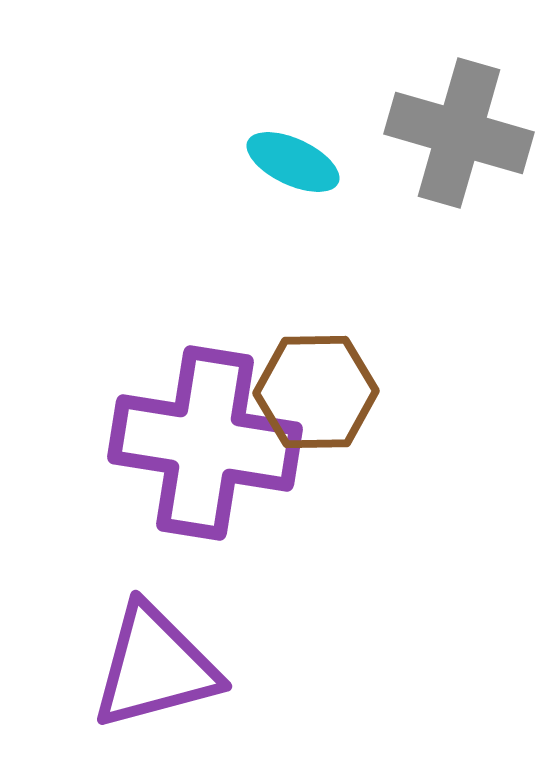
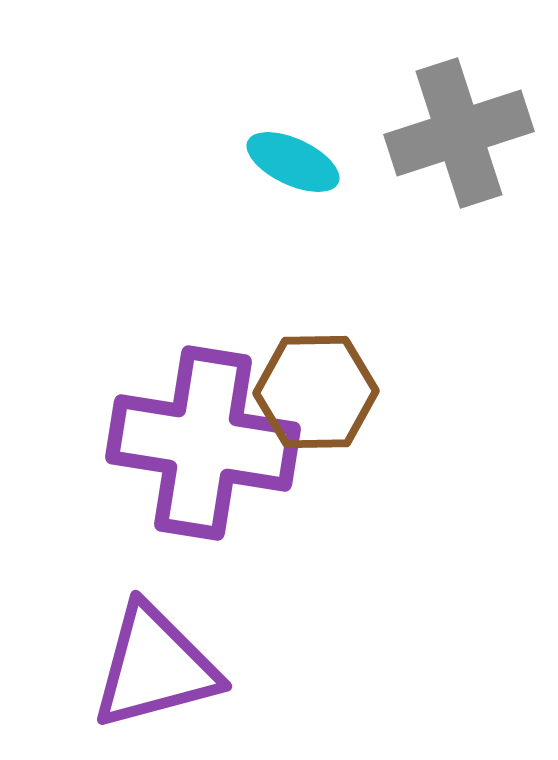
gray cross: rotated 34 degrees counterclockwise
purple cross: moved 2 px left
